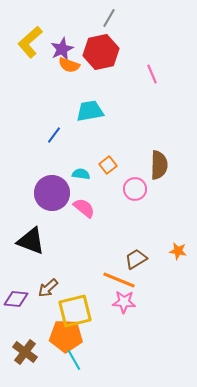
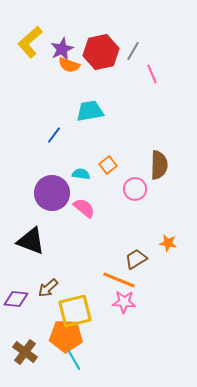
gray line: moved 24 px right, 33 px down
orange star: moved 10 px left, 8 px up
